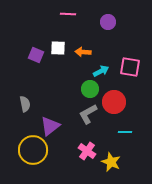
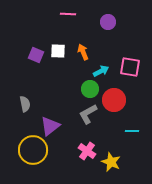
white square: moved 3 px down
orange arrow: rotated 63 degrees clockwise
red circle: moved 2 px up
cyan line: moved 7 px right, 1 px up
